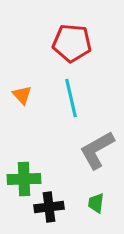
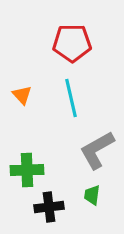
red pentagon: rotated 6 degrees counterclockwise
green cross: moved 3 px right, 9 px up
green trapezoid: moved 4 px left, 8 px up
